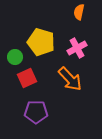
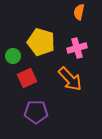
pink cross: rotated 12 degrees clockwise
green circle: moved 2 px left, 1 px up
